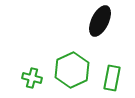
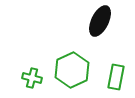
green rectangle: moved 4 px right, 1 px up
